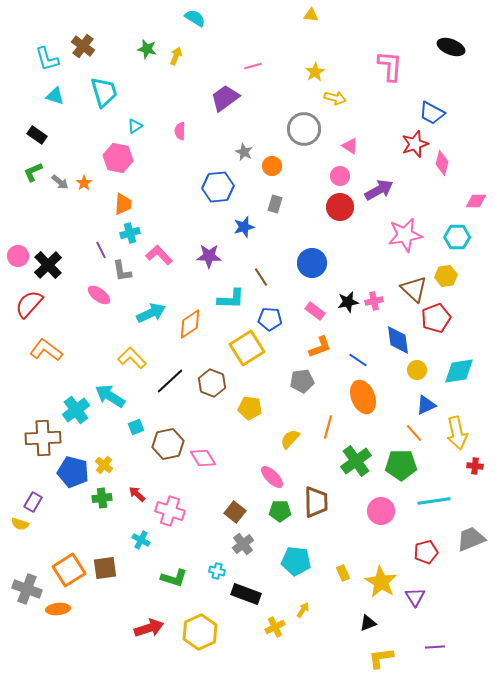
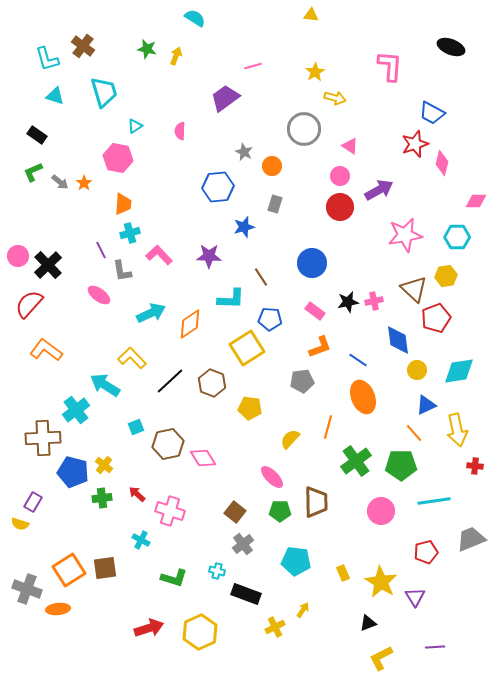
cyan arrow at (110, 396): moved 5 px left, 11 px up
yellow arrow at (457, 433): moved 3 px up
yellow L-shape at (381, 658): rotated 20 degrees counterclockwise
